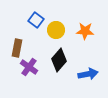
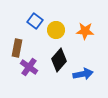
blue square: moved 1 px left, 1 px down
blue arrow: moved 5 px left
